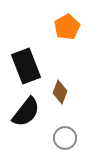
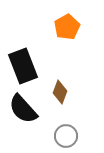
black rectangle: moved 3 px left
black semicircle: moved 3 px left, 3 px up; rotated 100 degrees clockwise
gray circle: moved 1 px right, 2 px up
